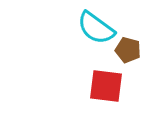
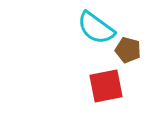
red square: rotated 18 degrees counterclockwise
